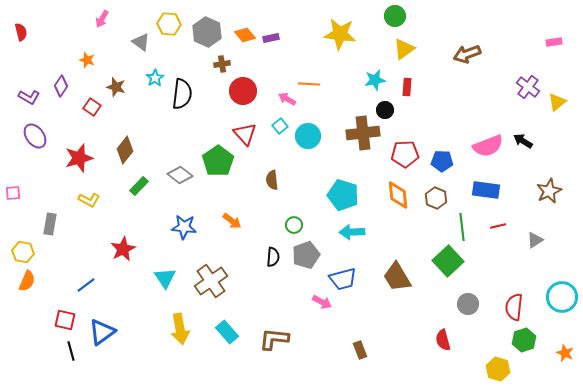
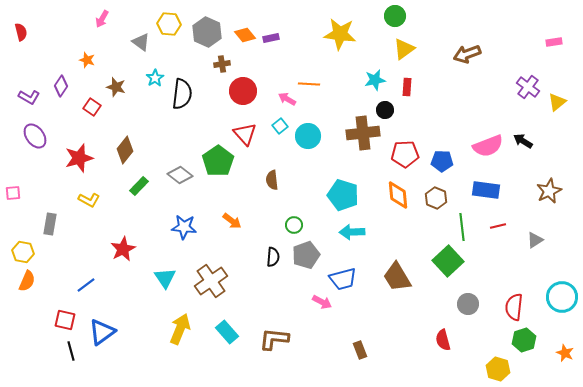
yellow arrow at (180, 329): rotated 148 degrees counterclockwise
